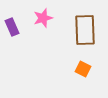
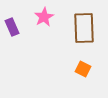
pink star: moved 1 px right, 1 px up; rotated 12 degrees counterclockwise
brown rectangle: moved 1 px left, 2 px up
